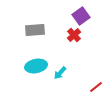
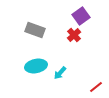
gray rectangle: rotated 24 degrees clockwise
